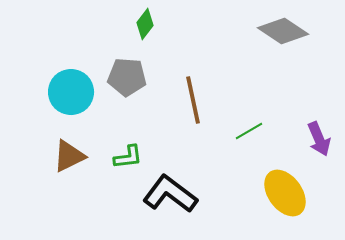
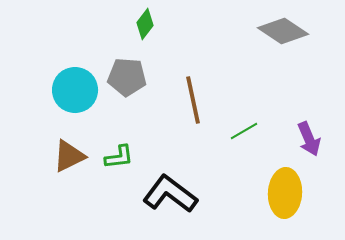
cyan circle: moved 4 px right, 2 px up
green line: moved 5 px left
purple arrow: moved 10 px left
green L-shape: moved 9 px left
yellow ellipse: rotated 39 degrees clockwise
